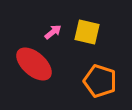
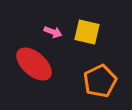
pink arrow: rotated 60 degrees clockwise
orange pentagon: rotated 28 degrees clockwise
